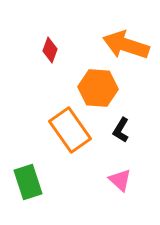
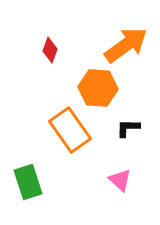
orange arrow: rotated 126 degrees clockwise
black L-shape: moved 7 px right, 2 px up; rotated 60 degrees clockwise
